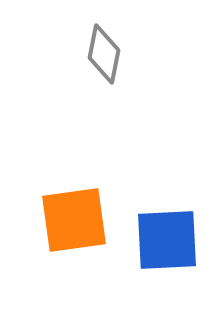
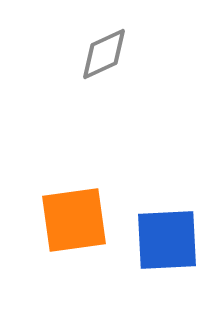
gray diamond: rotated 54 degrees clockwise
